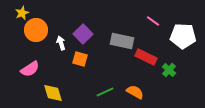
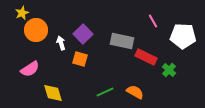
pink line: rotated 24 degrees clockwise
